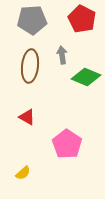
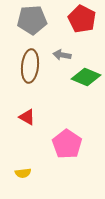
gray arrow: rotated 72 degrees counterclockwise
yellow semicircle: rotated 35 degrees clockwise
